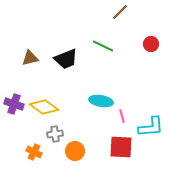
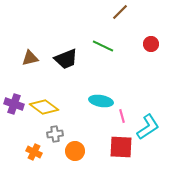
cyan L-shape: moved 3 px left; rotated 28 degrees counterclockwise
